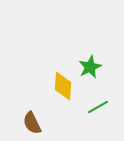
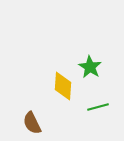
green star: rotated 15 degrees counterclockwise
green line: rotated 15 degrees clockwise
